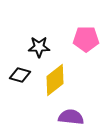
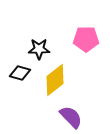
black star: moved 2 px down
black diamond: moved 2 px up
purple semicircle: rotated 40 degrees clockwise
